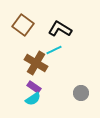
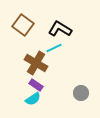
cyan line: moved 2 px up
purple rectangle: moved 2 px right, 2 px up
